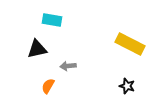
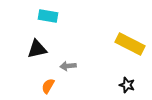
cyan rectangle: moved 4 px left, 4 px up
black star: moved 1 px up
